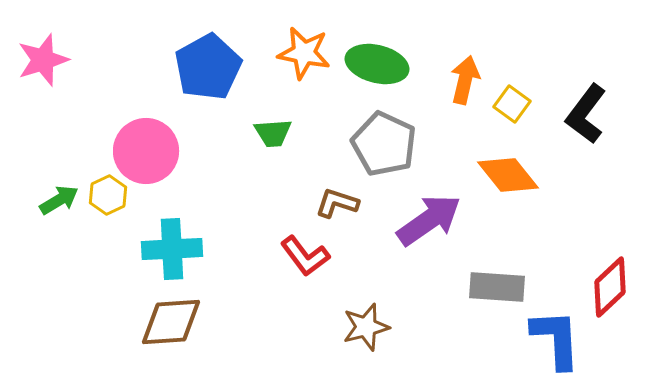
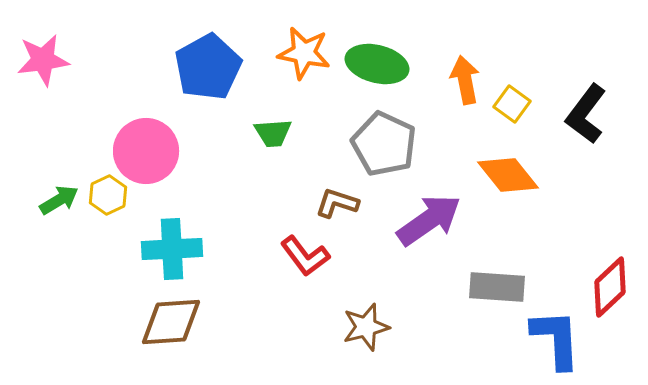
pink star: rotated 10 degrees clockwise
orange arrow: rotated 24 degrees counterclockwise
